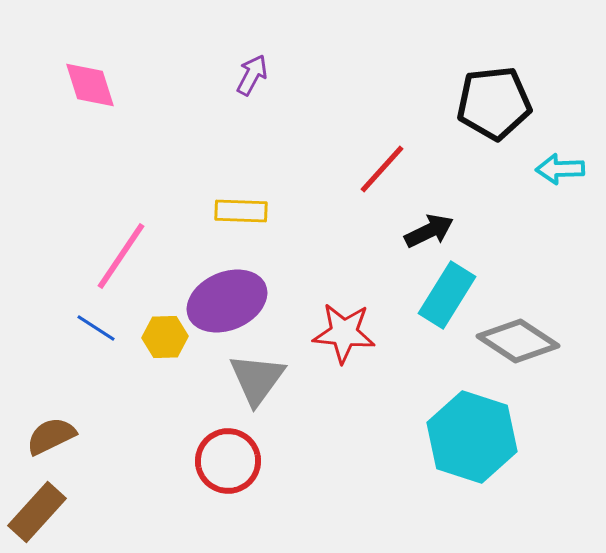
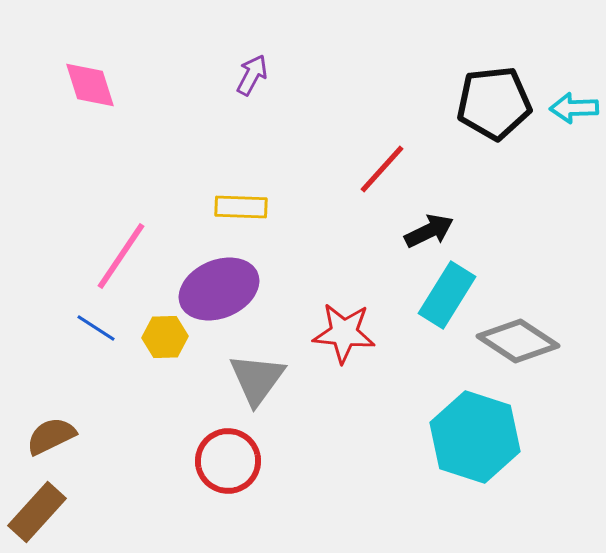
cyan arrow: moved 14 px right, 61 px up
yellow rectangle: moved 4 px up
purple ellipse: moved 8 px left, 12 px up
cyan hexagon: moved 3 px right
